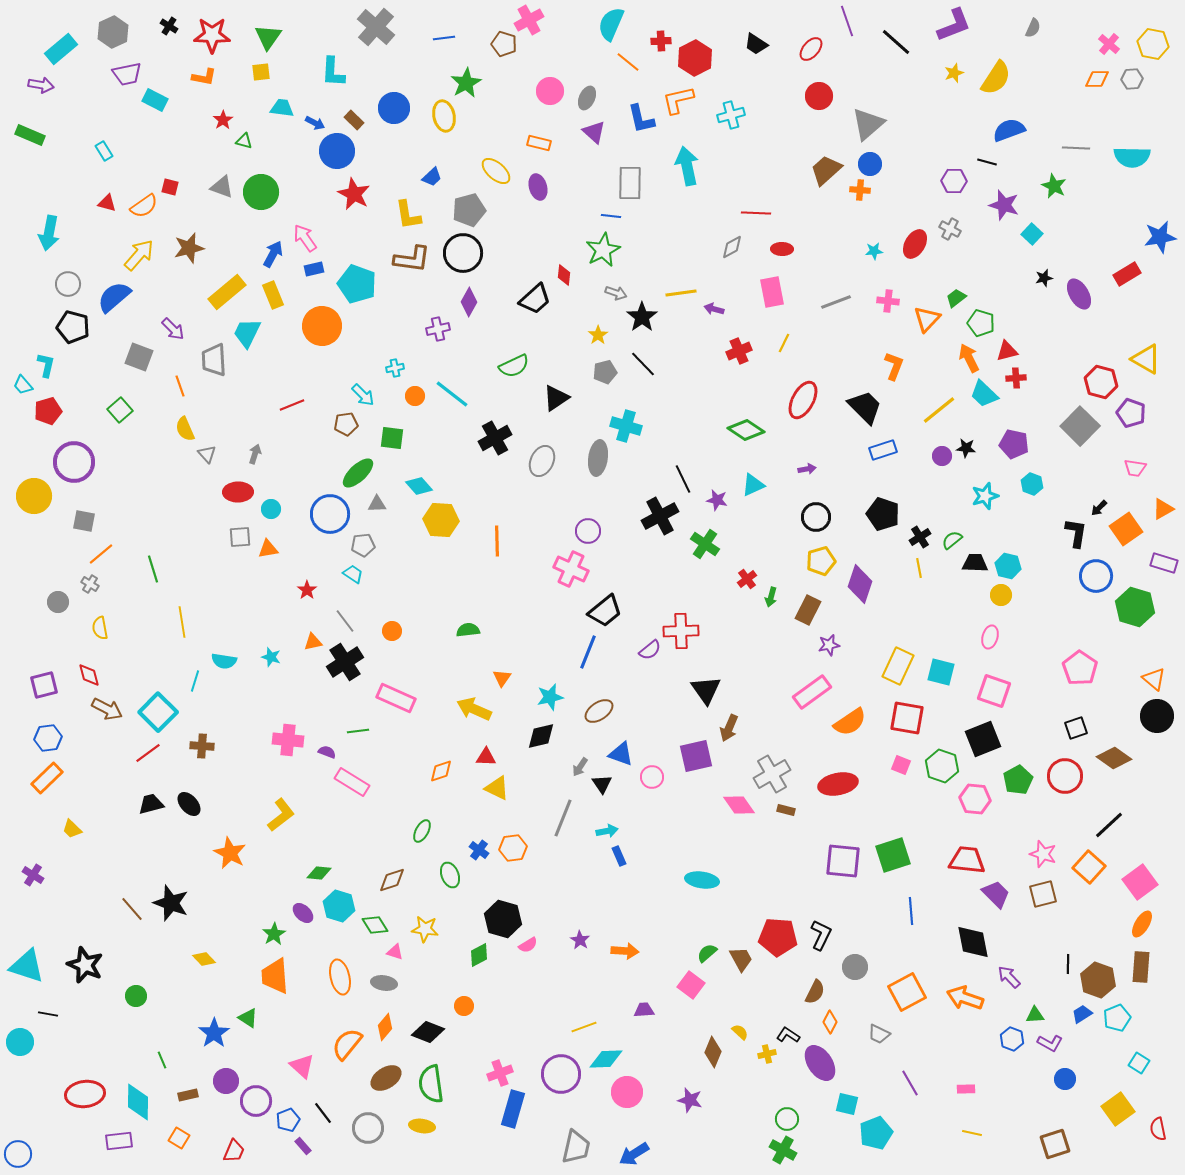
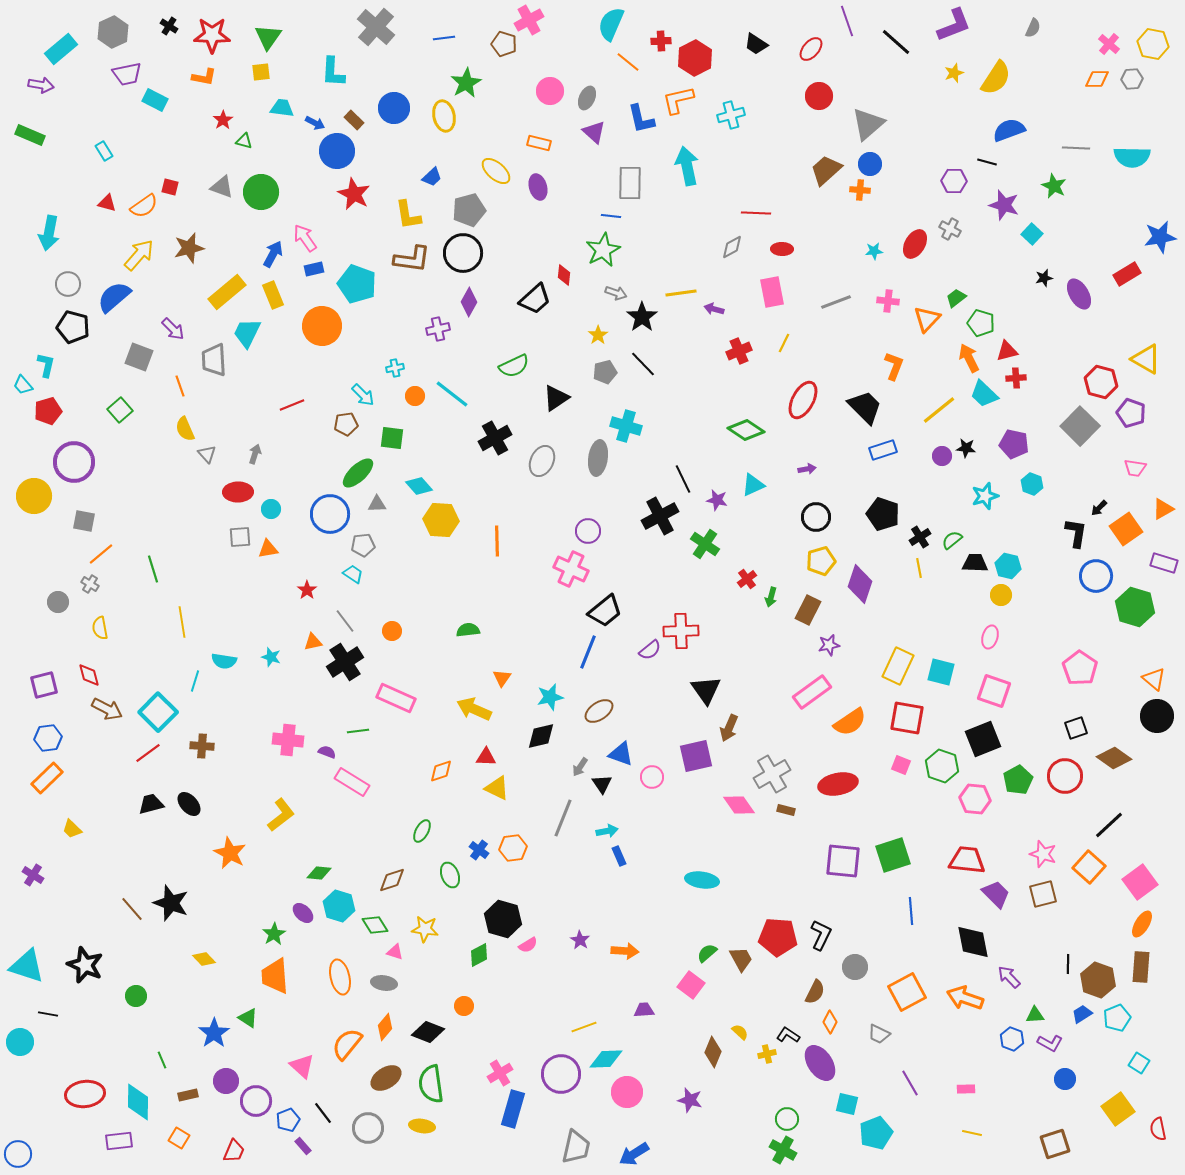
pink cross at (500, 1073): rotated 10 degrees counterclockwise
